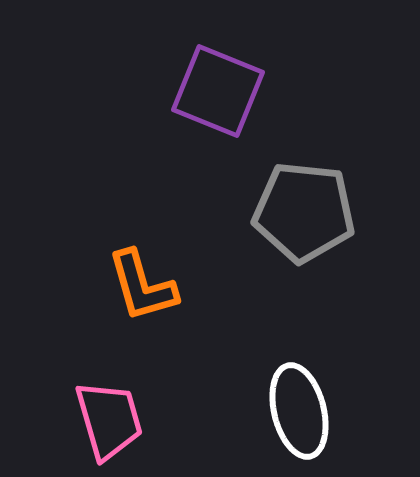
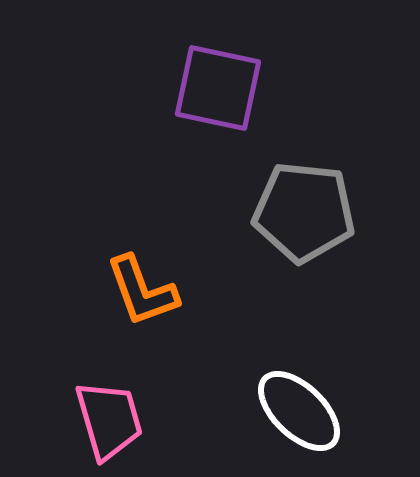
purple square: moved 3 px up; rotated 10 degrees counterclockwise
orange L-shape: moved 5 px down; rotated 4 degrees counterclockwise
white ellipse: rotated 32 degrees counterclockwise
